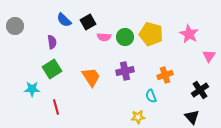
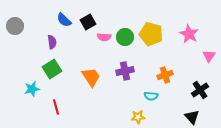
cyan star: rotated 14 degrees counterclockwise
cyan semicircle: rotated 64 degrees counterclockwise
